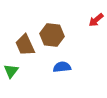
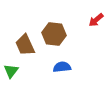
brown hexagon: moved 2 px right, 1 px up
